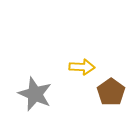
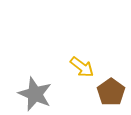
yellow arrow: rotated 35 degrees clockwise
